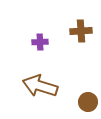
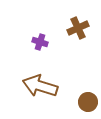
brown cross: moved 3 px left, 3 px up; rotated 20 degrees counterclockwise
purple cross: rotated 21 degrees clockwise
